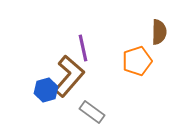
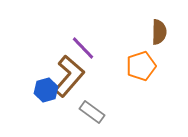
purple line: rotated 32 degrees counterclockwise
orange pentagon: moved 4 px right, 5 px down
